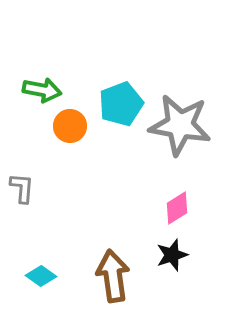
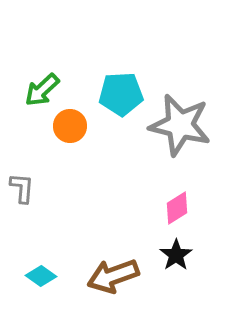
green arrow: rotated 126 degrees clockwise
cyan pentagon: moved 10 px up; rotated 18 degrees clockwise
gray star: rotated 4 degrees clockwise
black star: moved 4 px right; rotated 16 degrees counterclockwise
brown arrow: rotated 102 degrees counterclockwise
